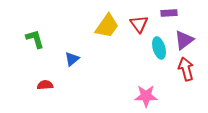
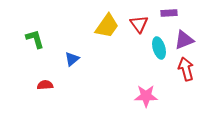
purple triangle: rotated 15 degrees clockwise
